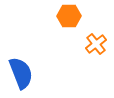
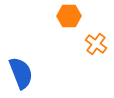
orange cross: rotated 15 degrees counterclockwise
